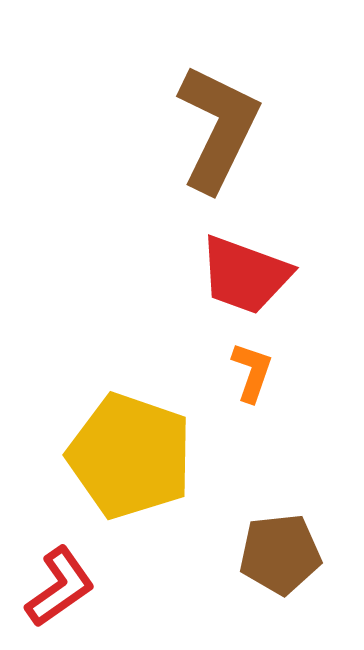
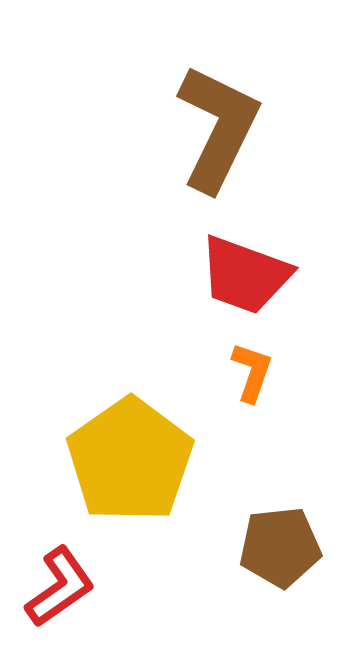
yellow pentagon: moved 4 px down; rotated 18 degrees clockwise
brown pentagon: moved 7 px up
